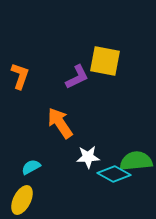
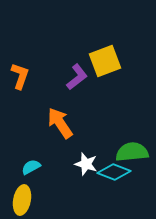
yellow square: rotated 32 degrees counterclockwise
purple L-shape: rotated 12 degrees counterclockwise
white star: moved 2 px left, 7 px down; rotated 20 degrees clockwise
green semicircle: moved 4 px left, 9 px up
cyan diamond: moved 2 px up; rotated 8 degrees counterclockwise
yellow ellipse: rotated 16 degrees counterclockwise
